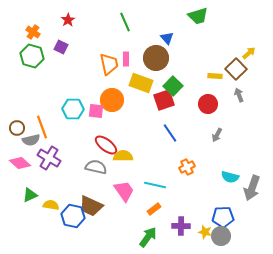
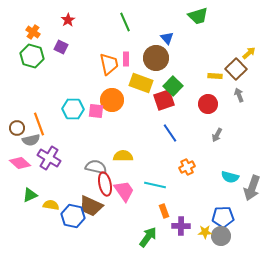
orange line at (42, 127): moved 3 px left, 3 px up
red ellipse at (106, 145): moved 1 px left, 39 px down; rotated 40 degrees clockwise
orange rectangle at (154, 209): moved 10 px right, 2 px down; rotated 72 degrees counterclockwise
yellow star at (205, 232): rotated 16 degrees counterclockwise
